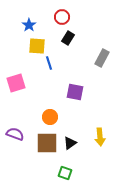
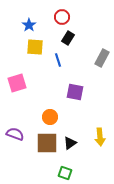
yellow square: moved 2 px left, 1 px down
blue line: moved 9 px right, 3 px up
pink square: moved 1 px right
